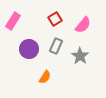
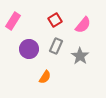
red square: moved 1 px down
